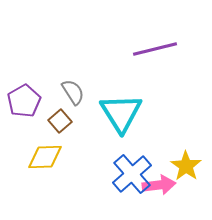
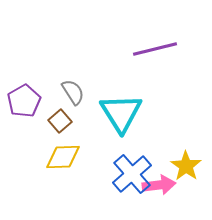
yellow diamond: moved 18 px right
